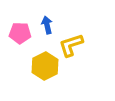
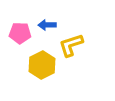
blue arrow: rotated 78 degrees counterclockwise
yellow hexagon: moved 3 px left, 1 px up
